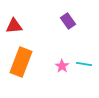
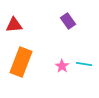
red triangle: moved 1 px up
